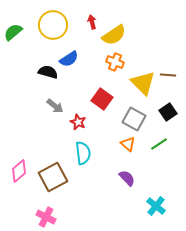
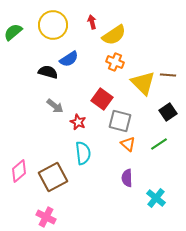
gray square: moved 14 px left, 2 px down; rotated 15 degrees counterclockwise
purple semicircle: rotated 138 degrees counterclockwise
cyan cross: moved 8 px up
